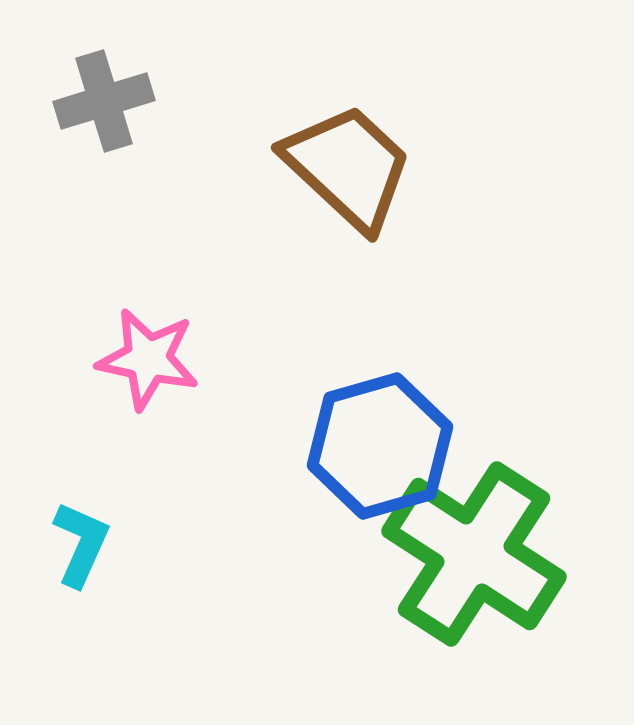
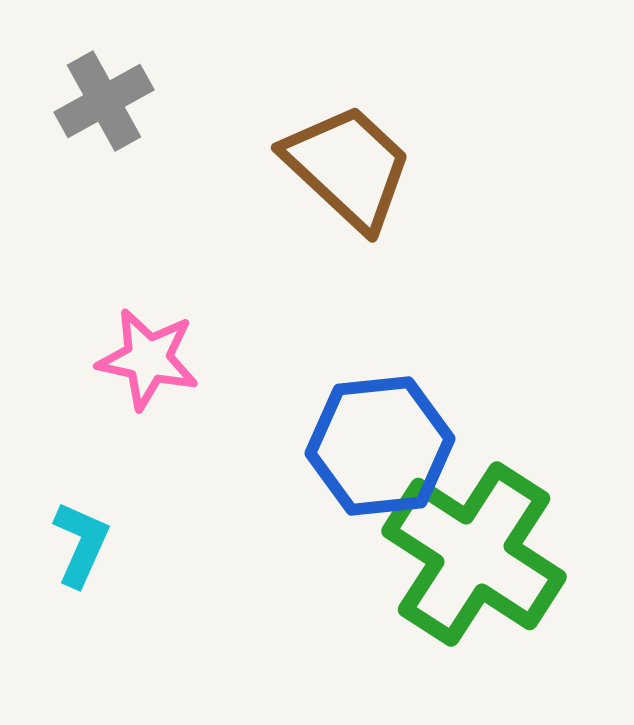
gray cross: rotated 12 degrees counterclockwise
blue hexagon: rotated 10 degrees clockwise
